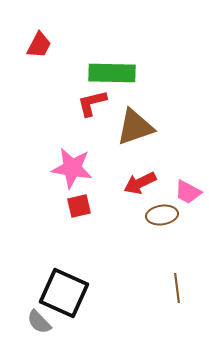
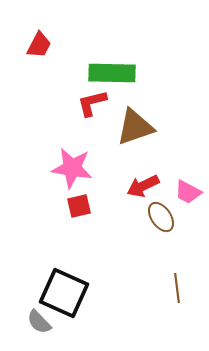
red arrow: moved 3 px right, 3 px down
brown ellipse: moved 1 px left, 2 px down; rotated 64 degrees clockwise
